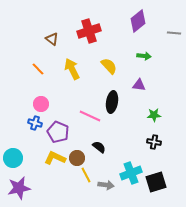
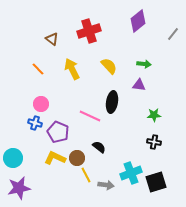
gray line: moved 1 px left, 1 px down; rotated 56 degrees counterclockwise
green arrow: moved 8 px down
